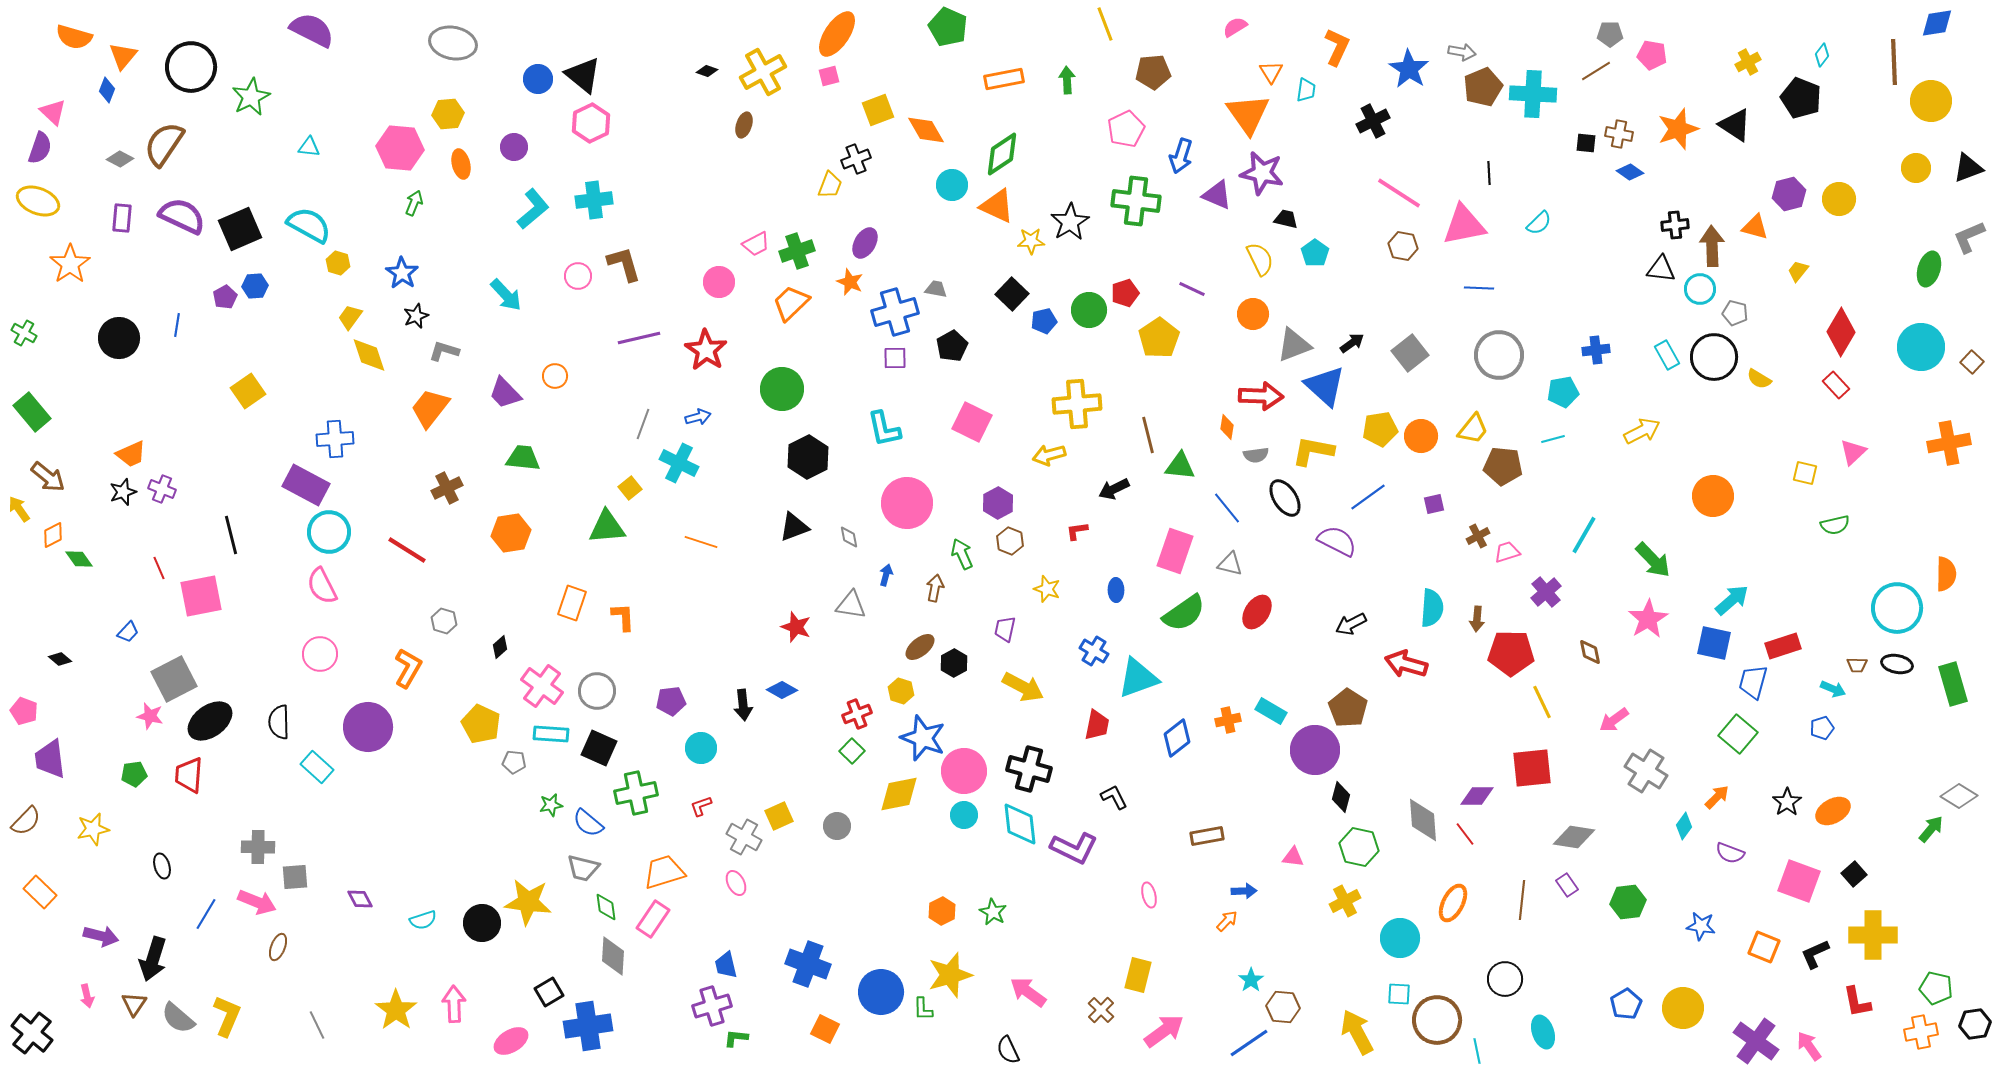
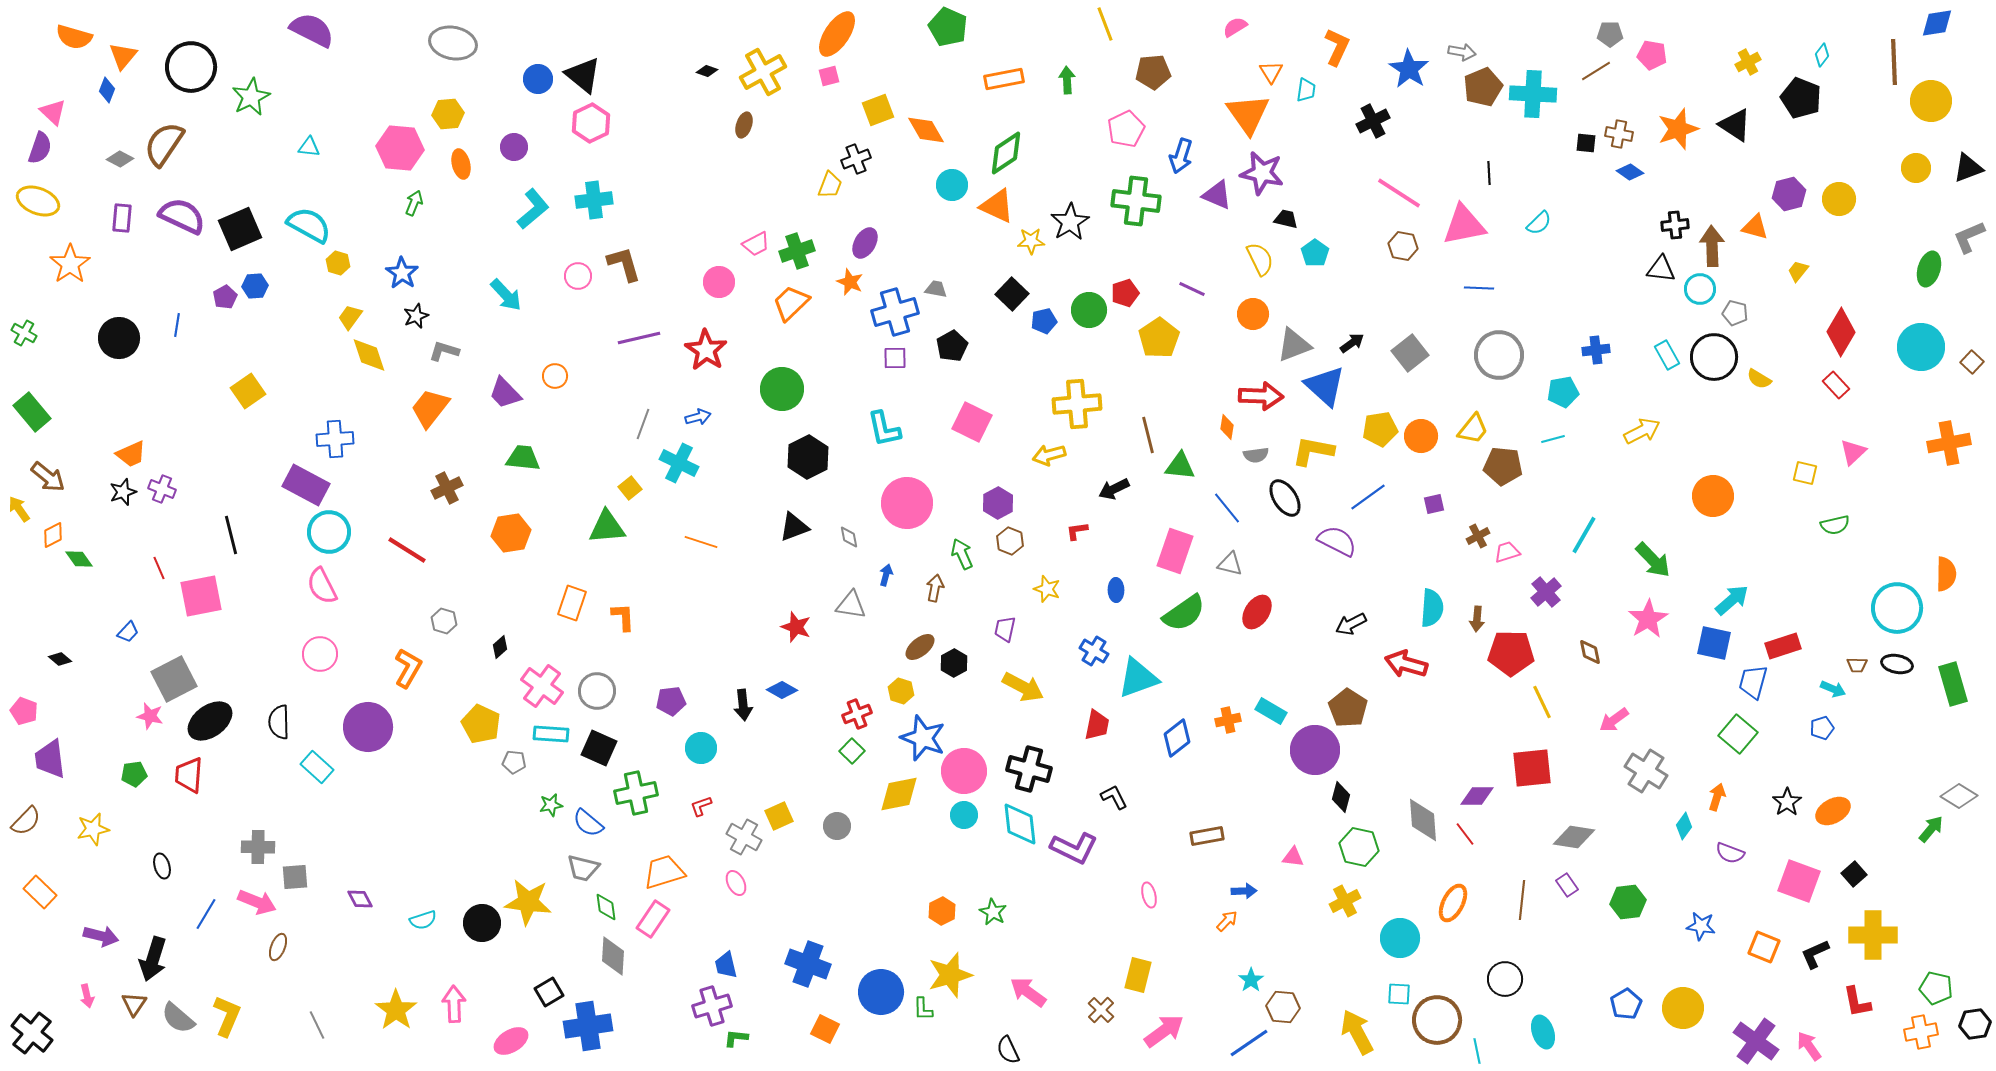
green diamond at (1002, 154): moved 4 px right, 1 px up
orange arrow at (1717, 797): rotated 28 degrees counterclockwise
